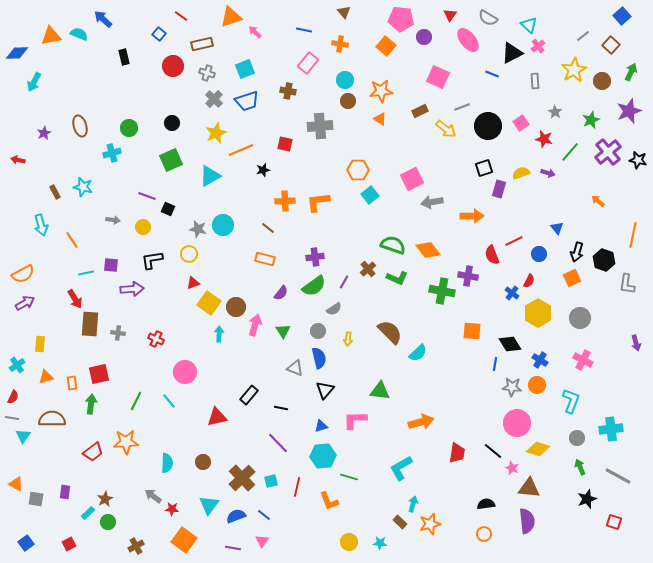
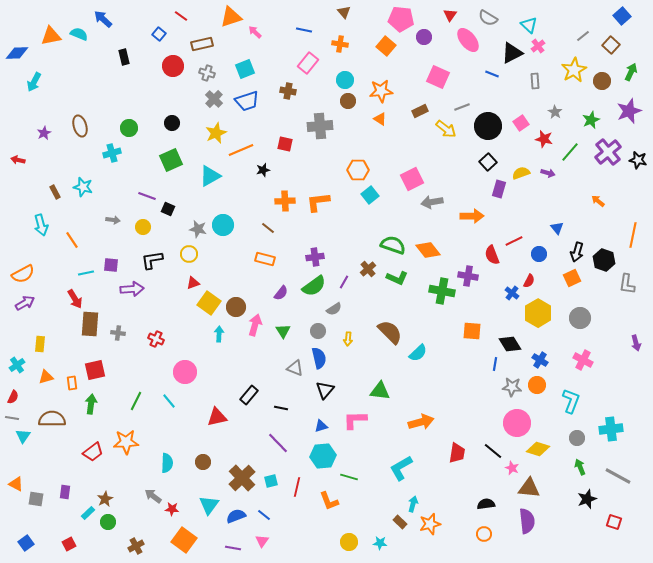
black square at (484, 168): moved 4 px right, 6 px up; rotated 24 degrees counterclockwise
red square at (99, 374): moved 4 px left, 4 px up
